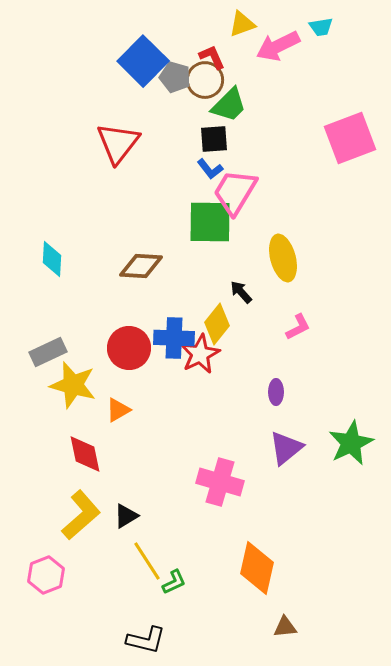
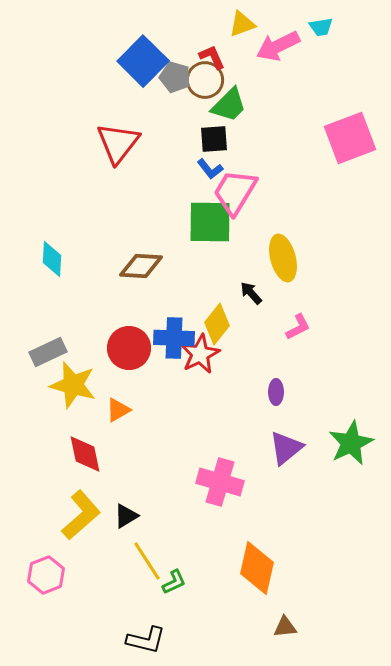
black arrow: moved 10 px right, 1 px down
